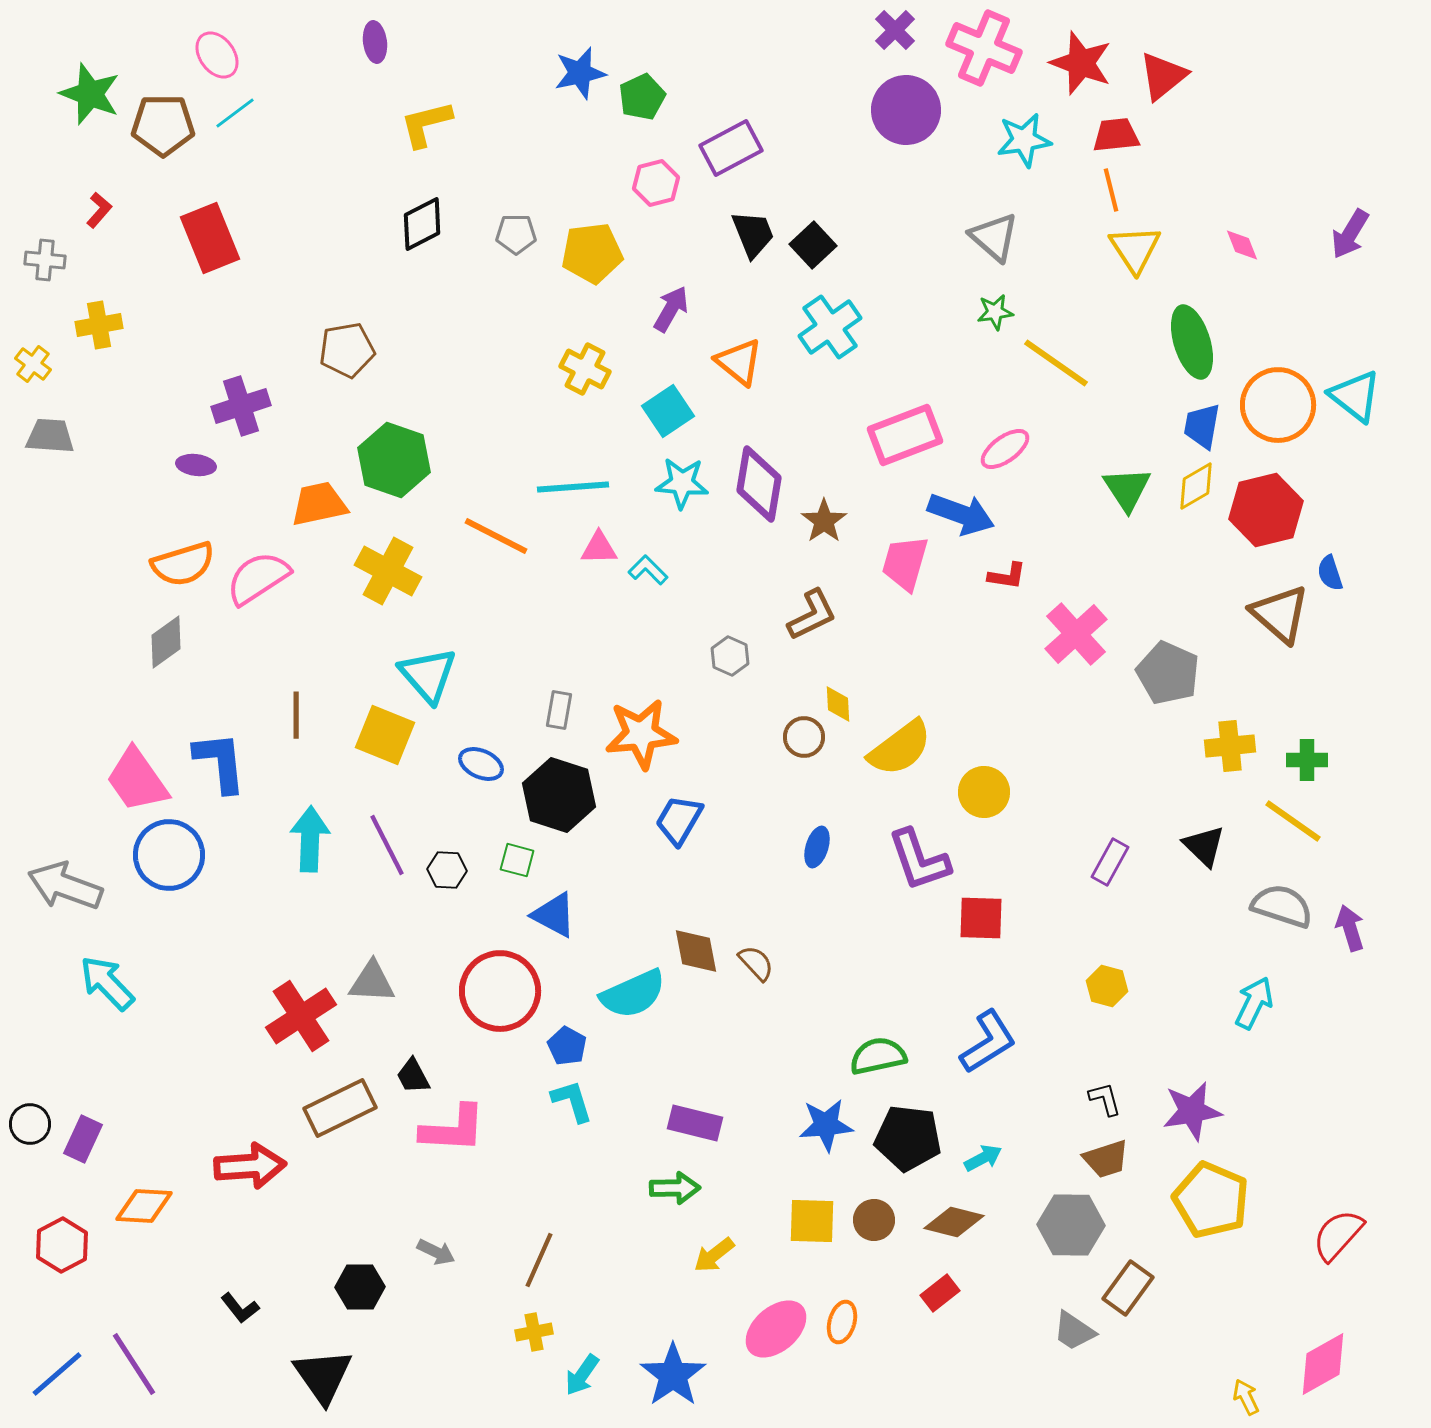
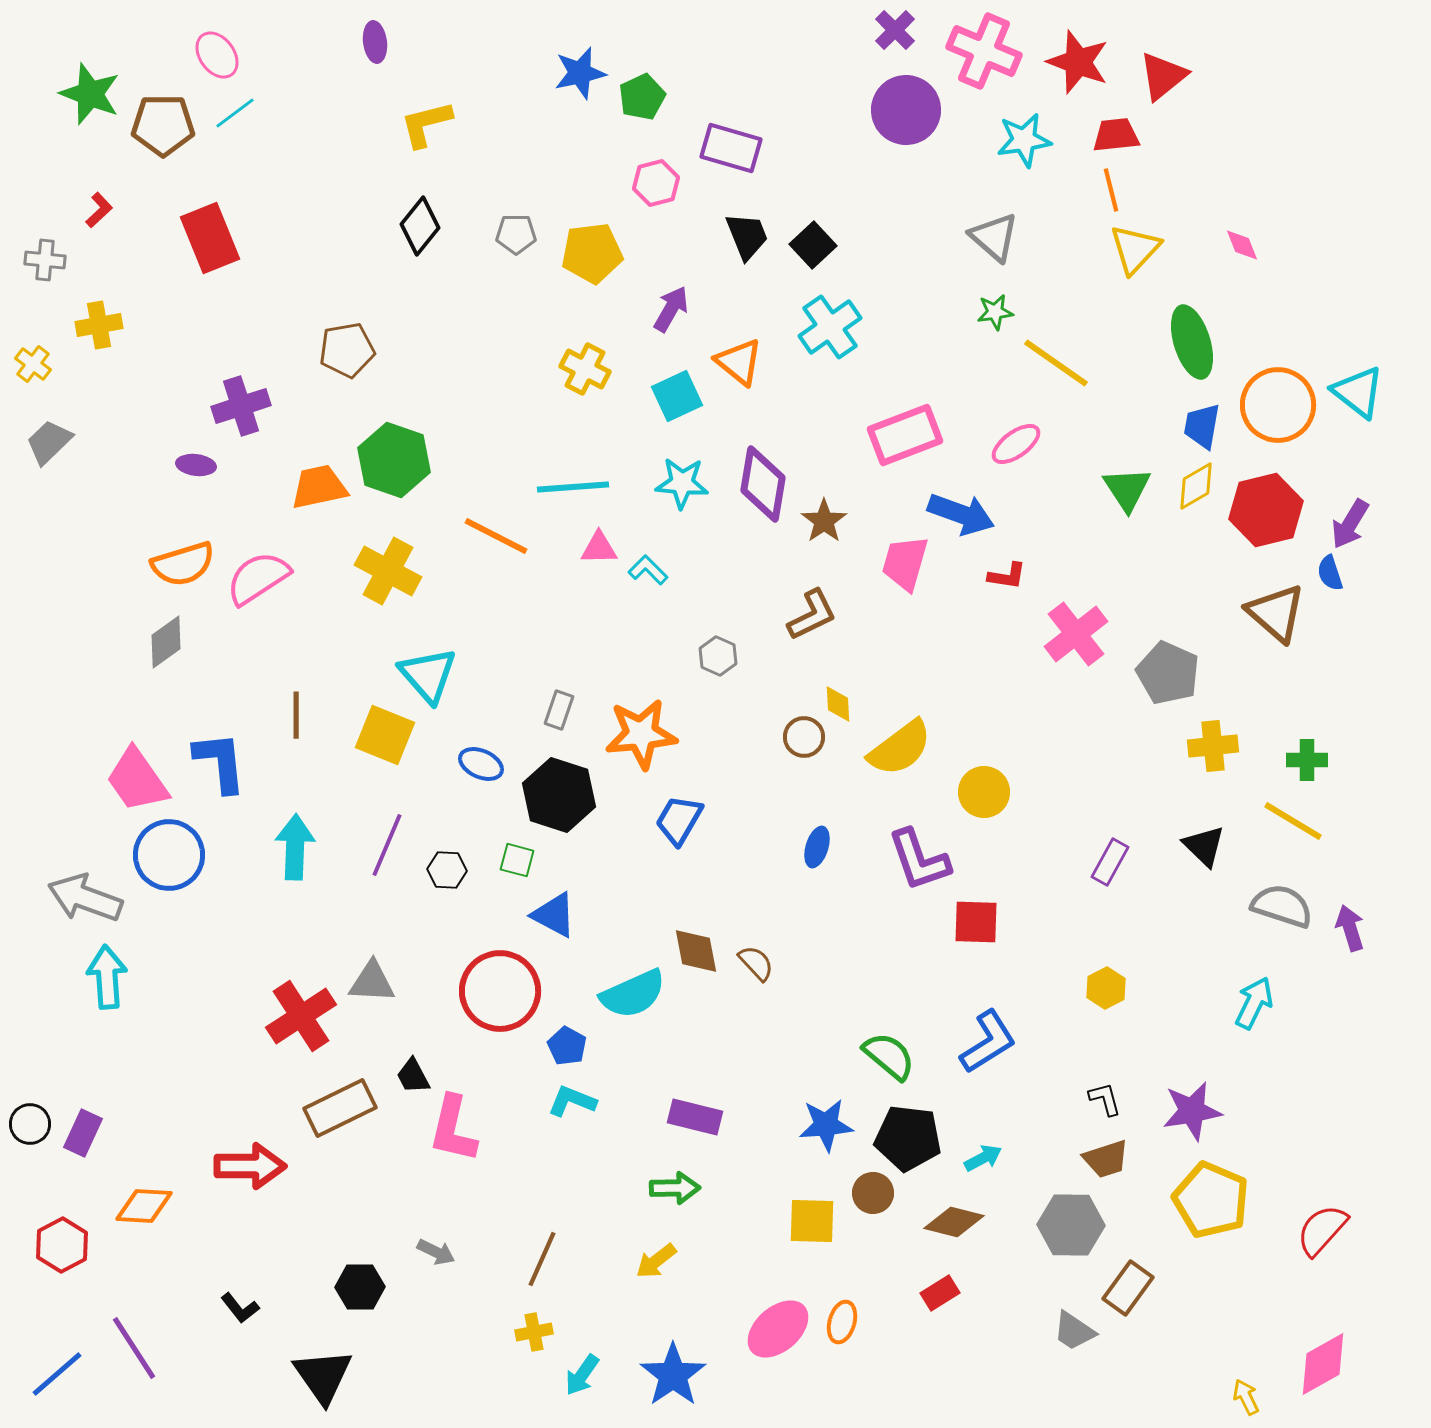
pink cross at (984, 48): moved 3 px down
red star at (1081, 63): moved 3 px left, 1 px up
purple rectangle at (731, 148): rotated 44 degrees clockwise
red L-shape at (99, 210): rotated 6 degrees clockwise
black diamond at (422, 224): moved 2 px left, 2 px down; rotated 24 degrees counterclockwise
black trapezoid at (753, 234): moved 6 px left, 2 px down
purple arrow at (1350, 234): moved 290 px down
yellow triangle at (1135, 249): rotated 16 degrees clockwise
cyan triangle at (1355, 396): moved 3 px right, 4 px up
cyan square at (668, 411): moved 9 px right, 15 px up; rotated 9 degrees clockwise
gray trapezoid at (50, 436): moved 1 px left, 6 px down; rotated 48 degrees counterclockwise
pink ellipse at (1005, 449): moved 11 px right, 5 px up
purple diamond at (759, 484): moved 4 px right
orange trapezoid at (319, 504): moved 17 px up
brown triangle at (1280, 614): moved 4 px left, 1 px up
pink cross at (1076, 634): rotated 4 degrees clockwise
gray hexagon at (730, 656): moved 12 px left
gray rectangle at (559, 710): rotated 9 degrees clockwise
yellow cross at (1230, 746): moved 17 px left
yellow line at (1293, 821): rotated 4 degrees counterclockwise
cyan arrow at (310, 839): moved 15 px left, 8 px down
purple line at (387, 845): rotated 50 degrees clockwise
gray arrow at (65, 886): moved 20 px right, 12 px down
red square at (981, 918): moved 5 px left, 4 px down
cyan arrow at (107, 983): moved 6 px up; rotated 40 degrees clockwise
yellow hexagon at (1107, 986): moved 1 px left, 2 px down; rotated 18 degrees clockwise
green semicircle at (878, 1056): moved 11 px right; rotated 52 degrees clockwise
cyan L-shape at (572, 1101): rotated 51 degrees counterclockwise
purple rectangle at (695, 1123): moved 6 px up
pink L-shape at (453, 1129): rotated 100 degrees clockwise
purple rectangle at (83, 1139): moved 6 px up
red arrow at (250, 1166): rotated 4 degrees clockwise
brown circle at (874, 1220): moved 1 px left, 27 px up
red semicircle at (1338, 1235): moved 16 px left, 5 px up
yellow arrow at (714, 1255): moved 58 px left, 6 px down
brown line at (539, 1260): moved 3 px right, 1 px up
red rectangle at (940, 1293): rotated 6 degrees clockwise
pink ellipse at (776, 1329): moved 2 px right
purple line at (134, 1364): moved 16 px up
